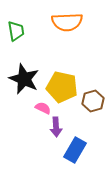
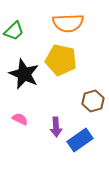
orange semicircle: moved 1 px right, 1 px down
green trapezoid: moved 2 px left; rotated 55 degrees clockwise
black star: moved 5 px up
yellow pentagon: moved 1 px left, 27 px up
pink semicircle: moved 23 px left, 11 px down
blue rectangle: moved 5 px right, 10 px up; rotated 25 degrees clockwise
